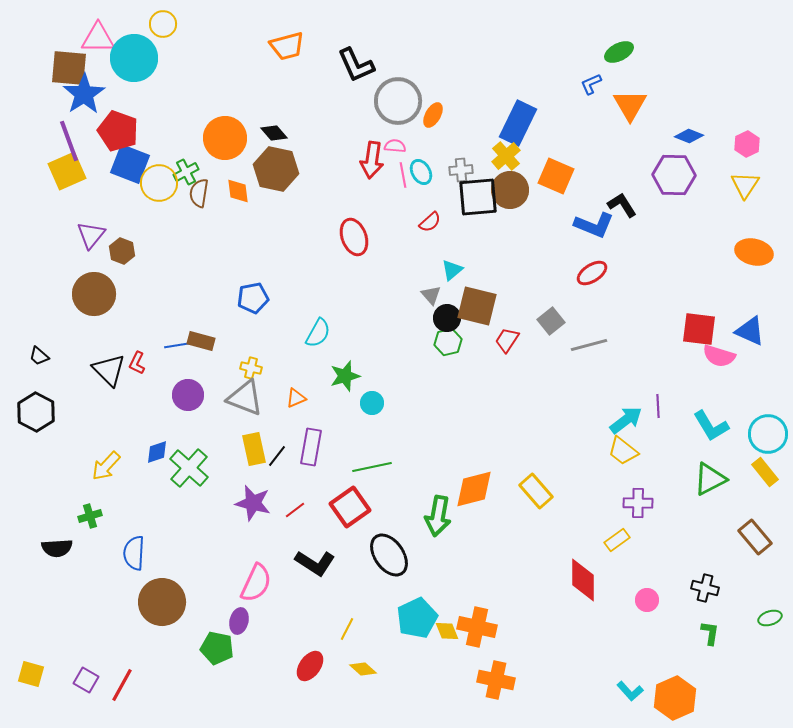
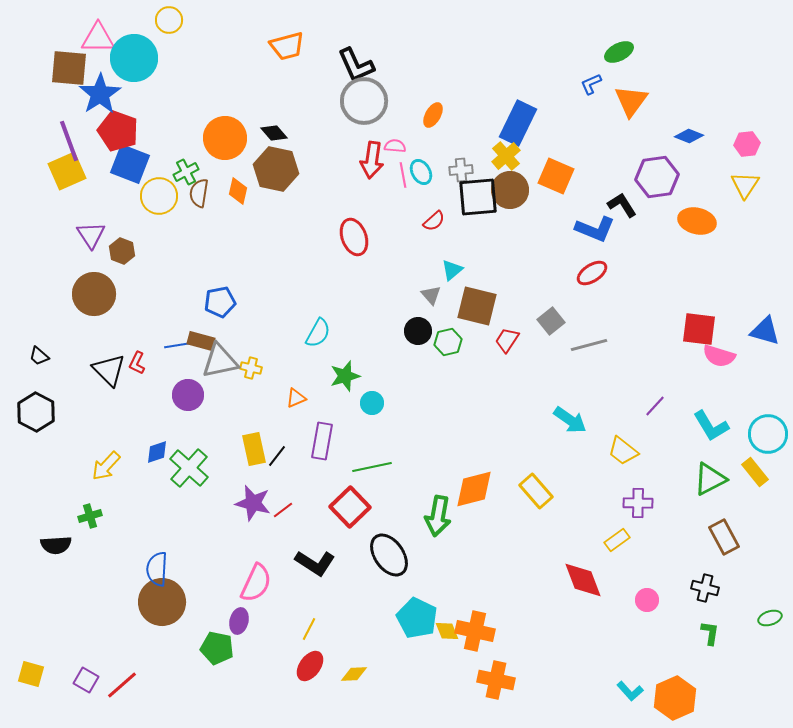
yellow circle at (163, 24): moved 6 px right, 4 px up
blue star at (84, 94): moved 16 px right
gray circle at (398, 101): moved 34 px left
orange triangle at (630, 105): moved 1 px right, 4 px up; rotated 6 degrees clockwise
pink hexagon at (747, 144): rotated 20 degrees clockwise
purple hexagon at (674, 175): moved 17 px left, 2 px down; rotated 9 degrees counterclockwise
yellow circle at (159, 183): moved 13 px down
orange diamond at (238, 191): rotated 20 degrees clockwise
red semicircle at (430, 222): moved 4 px right, 1 px up
blue L-shape at (594, 225): moved 1 px right, 4 px down
purple triangle at (91, 235): rotated 12 degrees counterclockwise
orange ellipse at (754, 252): moved 57 px left, 31 px up
blue pentagon at (253, 298): moved 33 px left, 4 px down
black circle at (447, 318): moved 29 px left, 13 px down
blue triangle at (750, 331): moved 15 px right; rotated 8 degrees counterclockwise
gray triangle at (245, 398): moved 25 px left, 37 px up; rotated 33 degrees counterclockwise
purple line at (658, 406): moved 3 px left; rotated 45 degrees clockwise
cyan arrow at (626, 420): moved 56 px left; rotated 72 degrees clockwise
purple rectangle at (311, 447): moved 11 px right, 6 px up
yellow rectangle at (765, 472): moved 10 px left
red square at (350, 507): rotated 9 degrees counterclockwise
red line at (295, 510): moved 12 px left
brown rectangle at (755, 537): moved 31 px left; rotated 12 degrees clockwise
black semicircle at (57, 548): moved 1 px left, 3 px up
blue semicircle at (134, 553): moved 23 px right, 16 px down
red diamond at (583, 580): rotated 21 degrees counterclockwise
cyan pentagon at (417, 618): rotated 21 degrees counterclockwise
orange cross at (477, 627): moved 2 px left, 4 px down
yellow line at (347, 629): moved 38 px left
yellow diamond at (363, 669): moved 9 px left, 5 px down; rotated 44 degrees counterclockwise
red line at (122, 685): rotated 20 degrees clockwise
